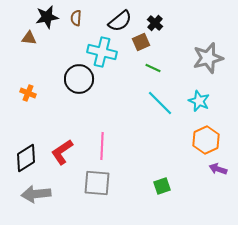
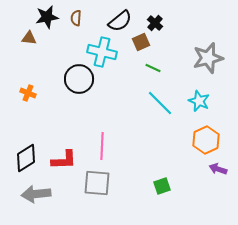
red L-shape: moved 2 px right, 8 px down; rotated 148 degrees counterclockwise
